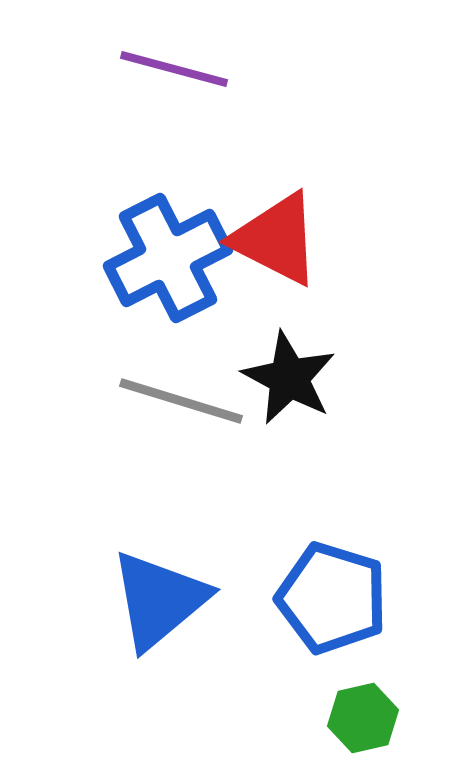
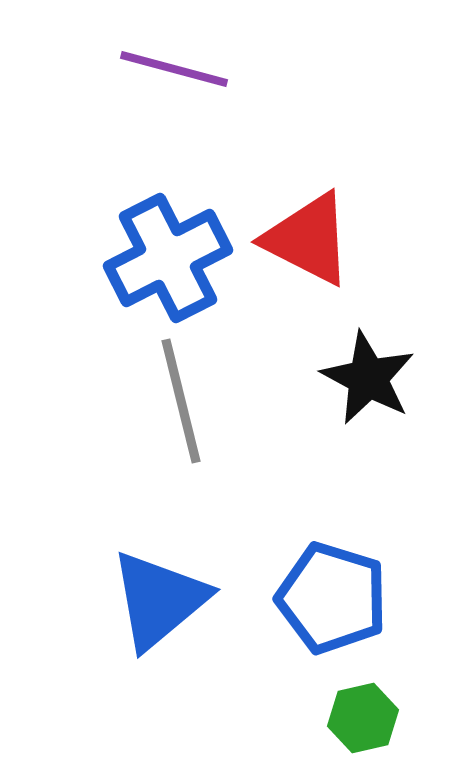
red triangle: moved 32 px right
black star: moved 79 px right
gray line: rotated 59 degrees clockwise
